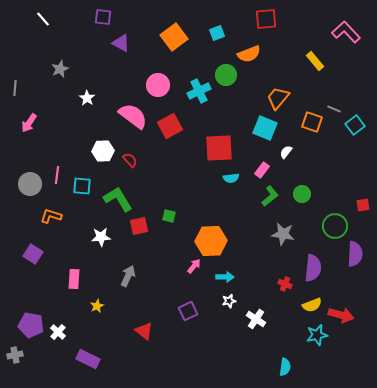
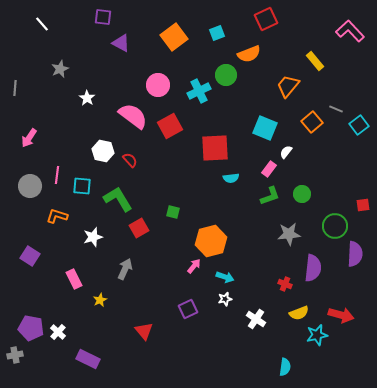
white line at (43, 19): moved 1 px left, 5 px down
red square at (266, 19): rotated 20 degrees counterclockwise
pink L-shape at (346, 32): moved 4 px right, 1 px up
orange trapezoid at (278, 98): moved 10 px right, 12 px up
gray line at (334, 109): moved 2 px right
orange square at (312, 122): rotated 30 degrees clockwise
pink arrow at (29, 123): moved 15 px down
cyan square at (355, 125): moved 4 px right
red square at (219, 148): moved 4 px left
white hexagon at (103, 151): rotated 15 degrees clockwise
pink rectangle at (262, 170): moved 7 px right, 1 px up
gray circle at (30, 184): moved 2 px down
green L-shape at (270, 196): rotated 20 degrees clockwise
orange L-shape at (51, 216): moved 6 px right
green square at (169, 216): moved 4 px right, 4 px up
red square at (139, 226): moved 2 px down; rotated 18 degrees counterclockwise
gray star at (283, 234): moved 6 px right; rotated 15 degrees counterclockwise
white star at (101, 237): moved 8 px left; rotated 12 degrees counterclockwise
orange hexagon at (211, 241): rotated 12 degrees counterclockwise
purple square at (33, 254): moved 3 px left, 2 px down
gray arrow at (128, 276): moved 3 px left, 7 px up
cyan arrow at (225, 277): rotated 18 degrees clockwise
pink rectangle at (74, 279): rotated 30 degrees counterclockwise
white star at (229, 301): moved 4 px left, 2 px up
yellow semicircle at (312, 305): moved 13 px left, 8 px down
yellow star at (97, 306): moved 3 px right, 6 px up
purple square at (188, 311): moved 2 px up
purple pentagon at (31, 325): moved 3 px down
red triangle at (144, 331): rotated 12 degrees clockwise
